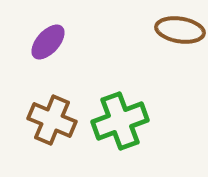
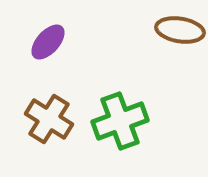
brown cross: moved 3 px left, 1 px up; rotated 9 degrees clockwise
